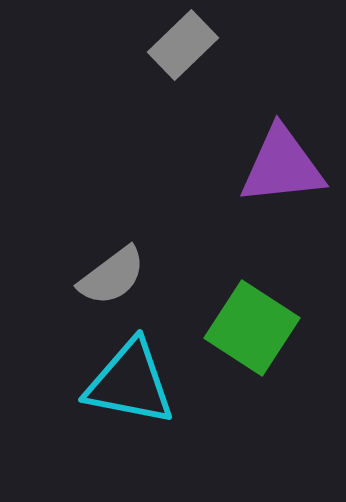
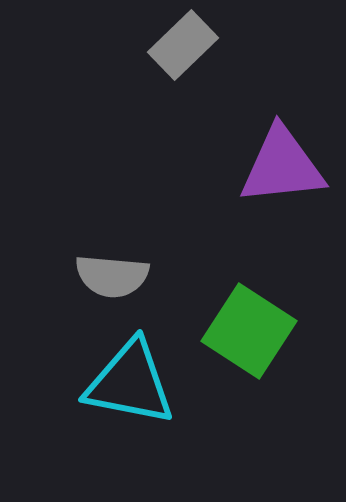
gray semicircle: rotated 42 degrees clockwise
green square: moved 3 px left, 3 px down
